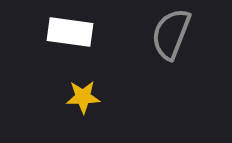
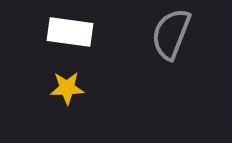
yellow star: moved 16 px left, 9 px up
